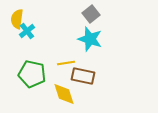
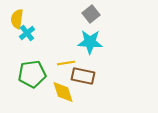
cyan cross: moved 2 px down
cyan star: moved 3 px down; rotated 15 degrees counterclockwise
green pentagon: rotated 20 degrees counterclockwise
yellow diamond: moved 1 px left, 2 px up
